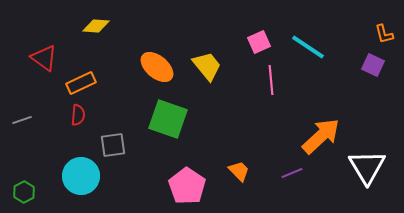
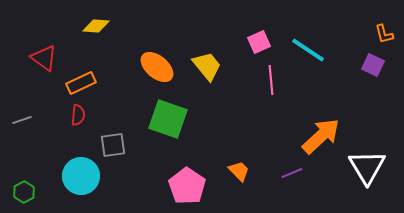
cyan line: moved 3 px down
